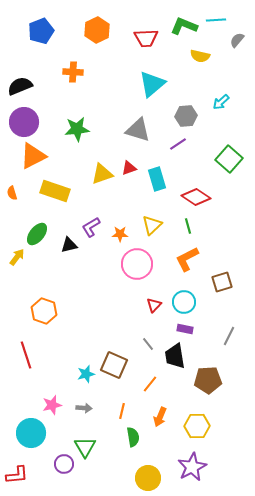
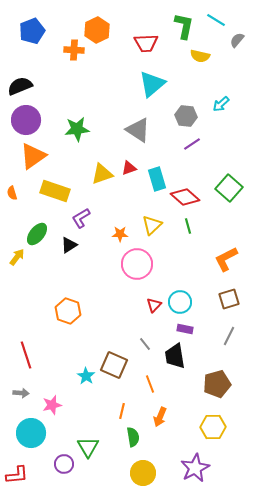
cyan line at (216, 20): rotated 36 degrees clockwise
green L-shape at (184, 26): rotated 80 degrees clockwise
blue pentagon at (41, 31): moved 9 px left
red trapezoid at (146, 38): moved 5 px down
orange cross at (73, 72): moved 1 px right, 22 px up
cyan arrow at (221, 102): moved 2 px down
gray hexagon at (186, 116): rotated 10 degrees clockwise
purple circle at (24, 122): moved 2 px right, 2 px up
gray triangle at (138, 130): rotated 16 degrees clockwise
purple line at (178, 144): moved 14 px right
orange triangle at (33, 156): rotated 8 degrees counterclockwise
green square at (229, 159): moved 29 px down
red diamond at (196, 197): moved 11 px left; rotated 8 degrees clockwise
purple L-shape at (91, 227): moved 10 px left, 9 px up
black triangle at (69, 245): rotated 18 degrees counterclockwise
orange L-shape at (187, 259): moved 39 px right
brown square at (222, 282): moved 7 px right, 17 px down
cyan circle at (184, 302): moved 4 px left
orange hexagon at (44, 311): moved 24 px right
gray line at (148, 344): moved 3 px left
cyan star at (86, 374): moved 2 px down; rotated 24 degrees counterclockwise
brown pentagon at (208, 380): moved 9 px right, 4 px down; rotated 12 degrees counterclockwise
orange line at (150, 384): rotated 60 degrees counterclockwise
gray arrow at (84, 408): moved 63 px left, 15 px up
yellow hexagon at (197, 426): moved 16 px right, 1 px down
green triangle at (85, 447): moved 3 px right
purple star at (192, 467): moved 3 px right, 1 px down
yellow circle at (148, 478): moved 5 px left, 5 px up
